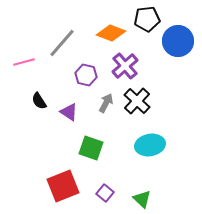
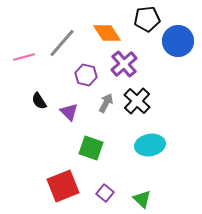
orange diamond: moved 4 px left; rotated 36 degrees clockwise
pink line: moved 5 px up
purple cross: moved 1 px left, 2 px up
purple triangle: rotated 12 degrees clockwise
